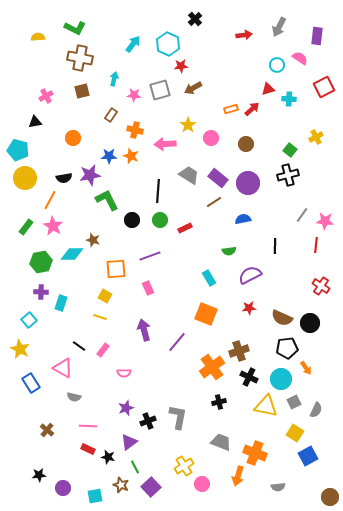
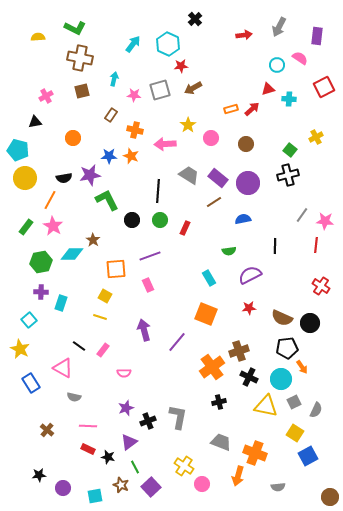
red rectangle at (185, 228): rotated 40 degrees counterclockwise
brown star at (93, 240): rotated 16 degrees clockwise
pink rectangle at (148, 288): moved 3 px up
orange arrow at (306, 368): moved 4 px left, 1 px up
yellow cross at (184, 466): rotated 24 degrees counterclockwise
